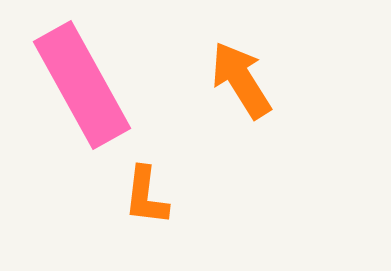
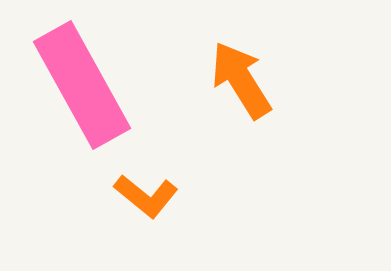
orange L-shape: rotated 58 degrees counterclockwise
